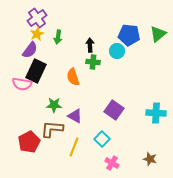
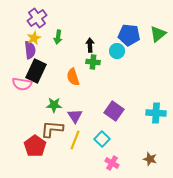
yellow star: moved 3 px left, 4 px down
purple semicircle: rotated 42 degrees counterclockwise
purple square: moved 1 px down
purple triangle: rotated 28 degrees clockwise
red pentagon: moved 6 px right, 4 px down; rotated 10 degrees counterclockwise
yellow line: moved 1 px right, 7 px up
